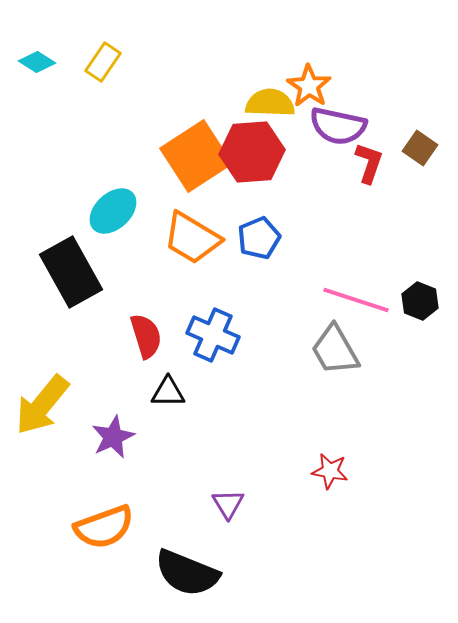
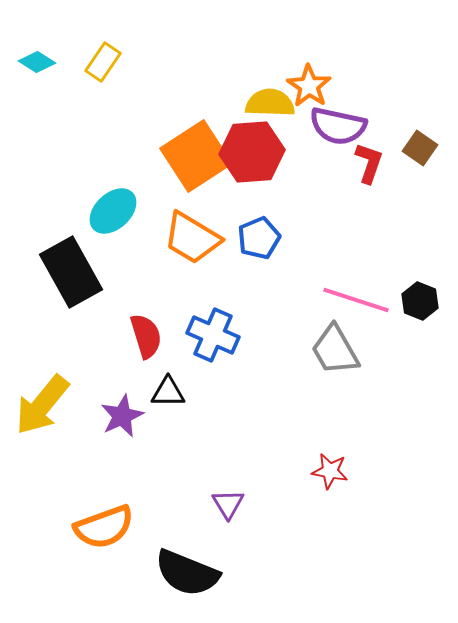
purple star: moved 9 px right, 21 px up
